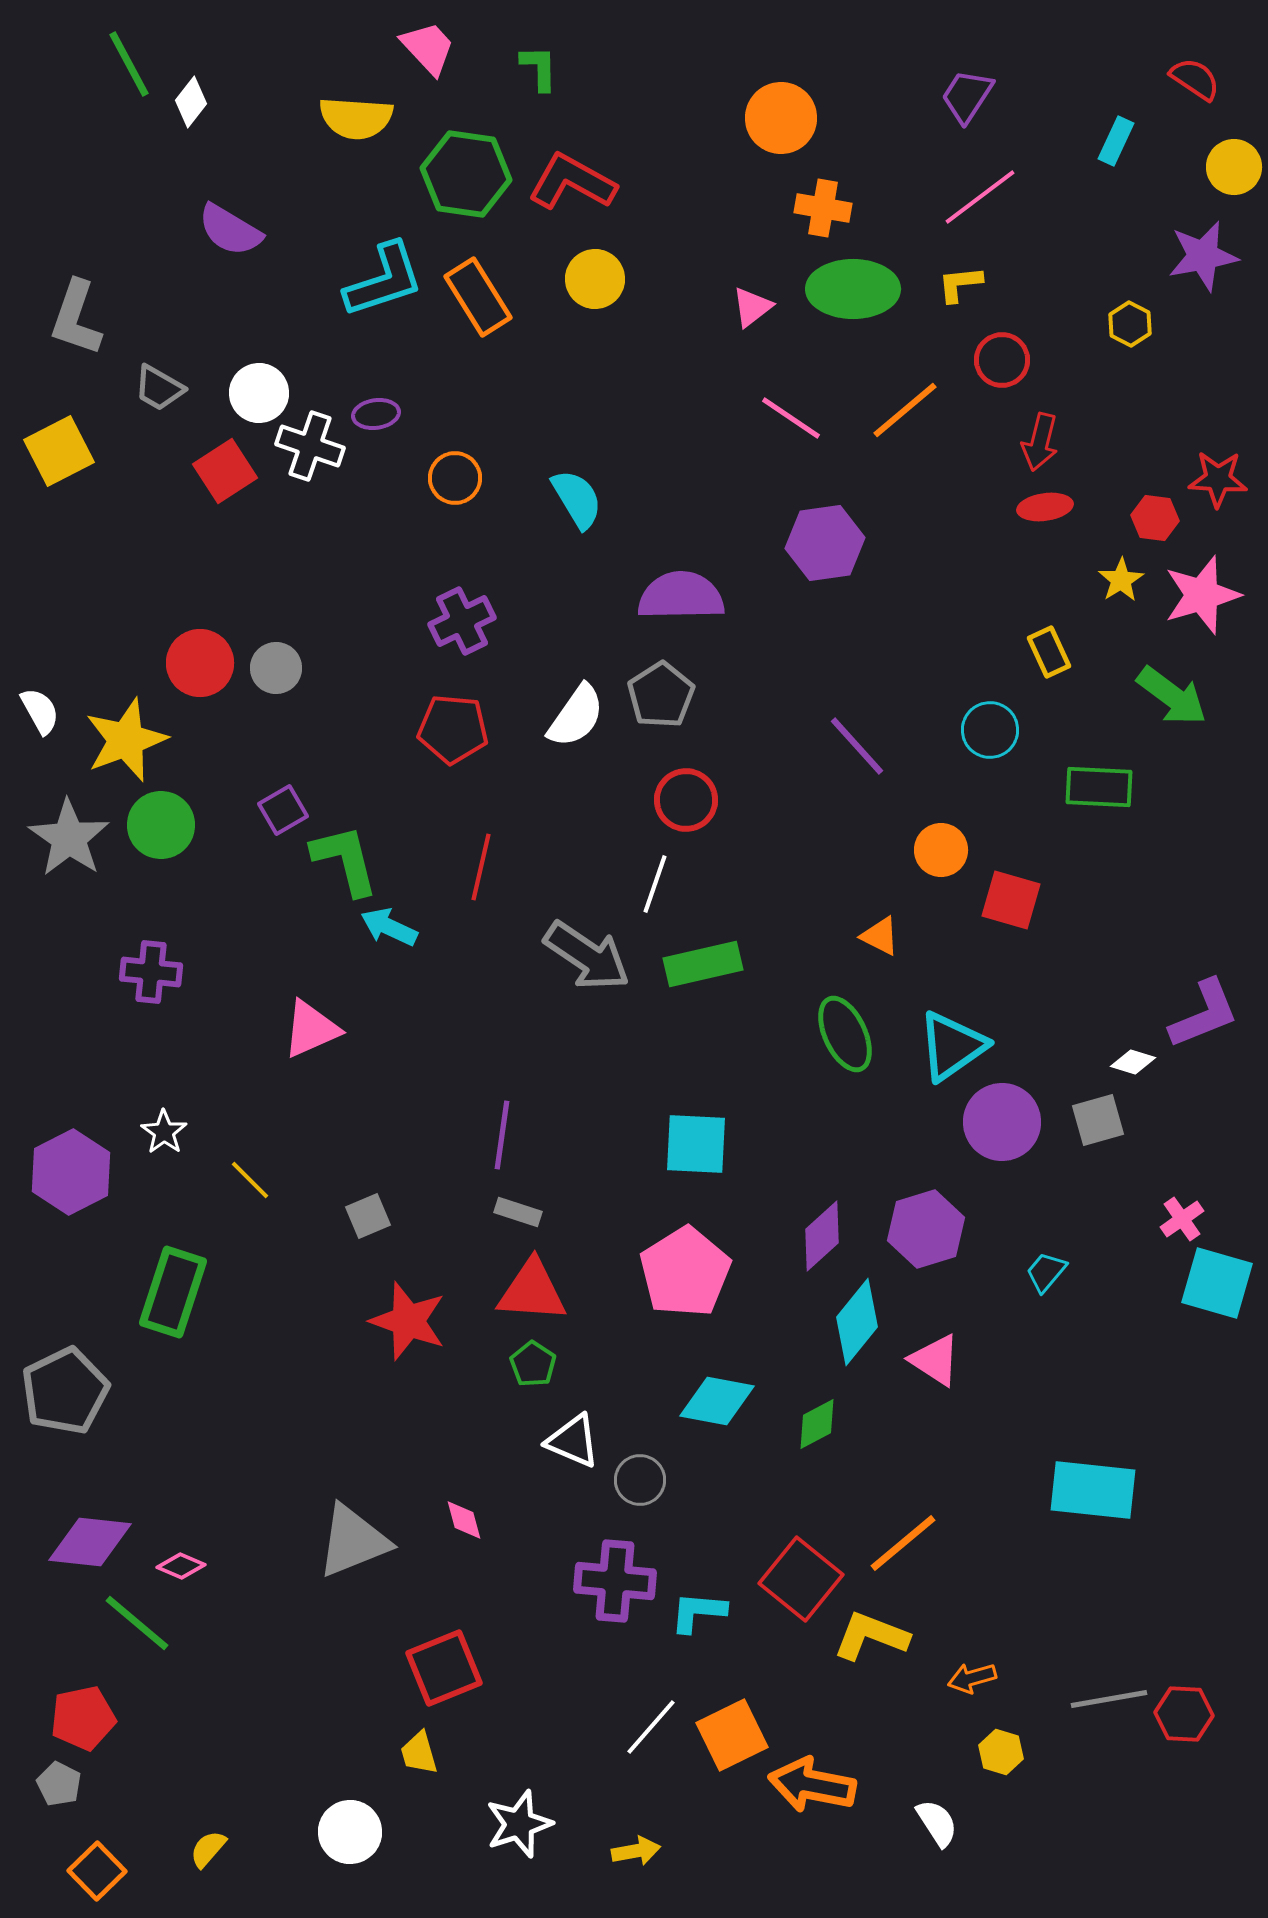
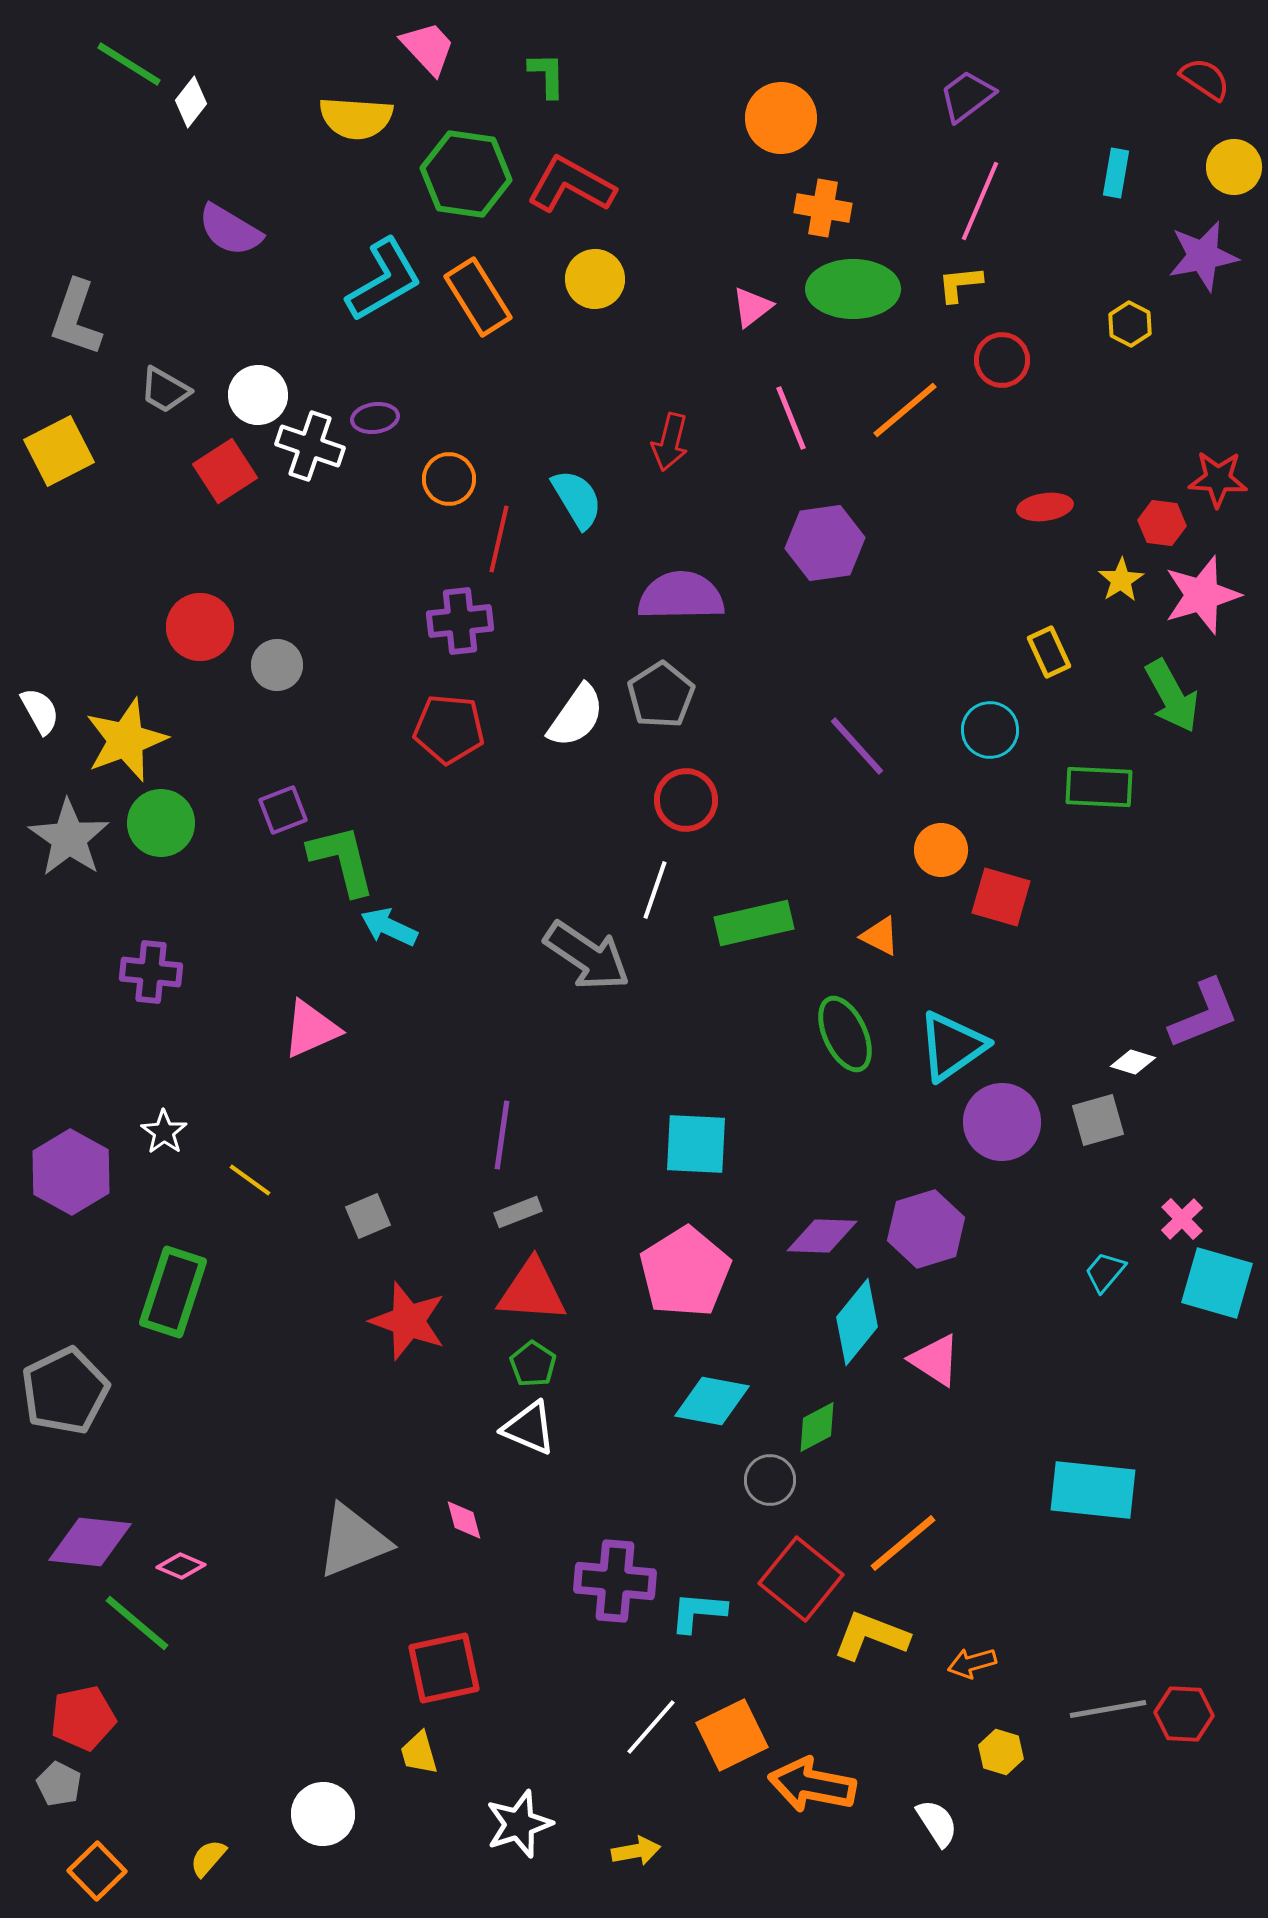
green line at (129, 64): rotated 30 degrees counterclockwise
green L-shape at (539, 68): moved 8 px right, 7 px down
red semicircle at (1195, 79): moved 10 px right
purple trapezoid at (967, 96): rotated 20 degrees clockwise
cyan rectangle at (1116, 141): moved 32 px down; rotated 15 degrees counterclockwise
red L-shape at (572, 182): moved 1 px left, 3 px down
pink line at (980, 197): moved 4 px down; rotated 30 degrees counterclockwise
cyan L-shape at (384, 280): rotated 12 degrees counterclockwise
gray trapezoid at (159, 388): moved 6 px right, 2 px down
white circle at (259, 393): moved 1 px left, 2 px down
purple ellipse at (376, 414): moved 1 px left, 4 px down
pink line at (791, 418): rotated 34 degrees clockwise
red arrow at (1040, 442): moved 370 px left
orange circle at (455, 478): moved 6 px left, 1 px down
red hexagon at (1155, 518): moved 7 px right, 5 px down
purple cross at (462, 621): moved 2 px left; rotated 20 degrees clockwise
red circle at (200, 663): moved 36 px up
gray circle at (276, 668): moved 1 px right, 3 px up
green arrow at (1172, 696): rotated 24 degrees clockwise
red pentagon at (453, 729): moved 4 px left
purple square at (283, 810): rotated 9 degrees clockwise
green circle at (161, 825): moved 2 px up
green L-shape at (345, 860): moved 3 px left
red line at (481, 867): moved 18 px right, 328 px up
white line at (655, 884): moved 6 px down
red square at (1011, 900): moved 10 px left, 3 px up
green rectangle at (703, 964): moved 51 px right, 41 px up
purple hexagon at (71, 1172): rotated 4 degrees counterclockwise
yellow line at (250, 1180): rotated 9 degrees counterclockwise
gray rectangle at (518, 1212): rotated 39 degrees counterclockwise
pink cross at (1182, 1219): rotated 9 degrees counterclockwise
purple diamond at (822, 1236): rotated 44 degrees clockwise
cyan trapezoid at (1046, 1272): moved 59 px right
cyan diamond at (717, 1401): moved 5 px left
green diamond at (817, 1424): moved 3 px down
white triangle at (573, 1441): moved 44 px left, 13 px up
gray circle at (640, 1480): moved 130 px right
red square at (444, 1668): rotated 10 degrees clockwise
orange arrow at (972, 1678): moved 15 px up
gray line at (1109, 1699): moved 1 px left, 10 px down
white circle at (350, 1832): moved 27 px left, 18 px up
yellow semicircle at (208, 1849): moved 9 px down
